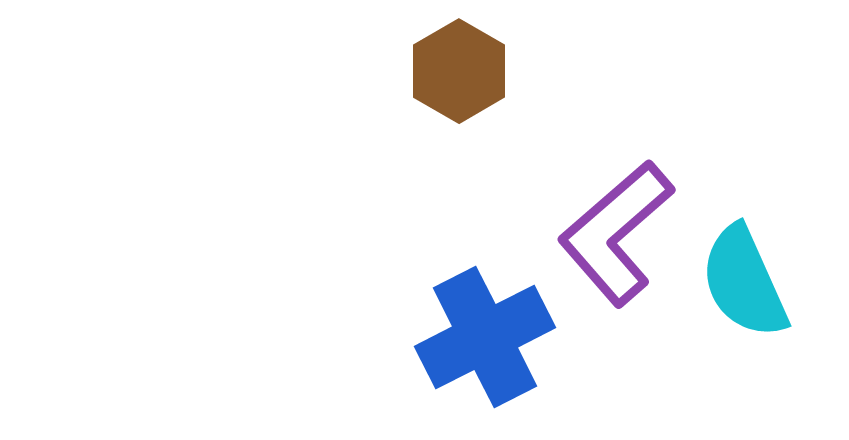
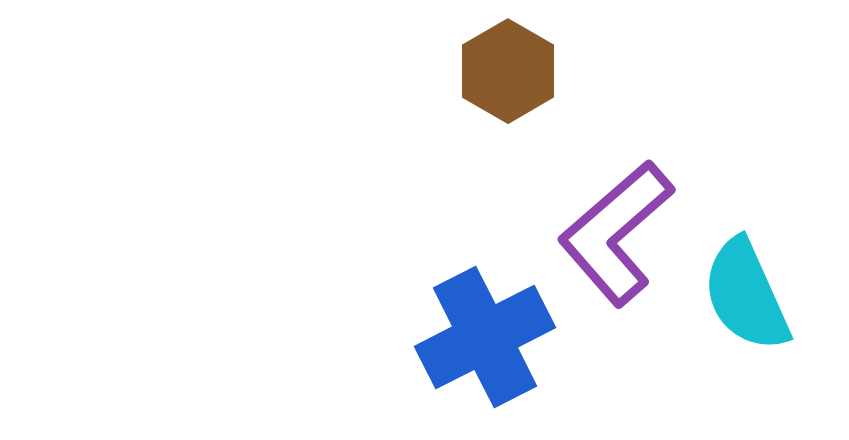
brown hexagon: moved 49 px right
cyan semicircle: moved 2 px right, 13 px down
